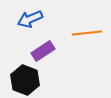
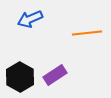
purple rectangle: moved 12 px right, 24 px down
black hexagon: moved 5 px left, 3 px up; rotated 8 degrees clockwise
